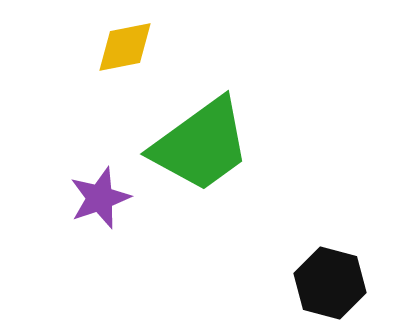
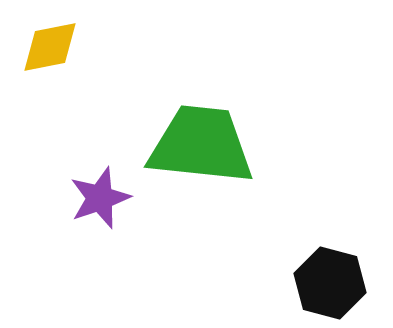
yellow diamond: moved 75 px left
green trapezoid: rotated 138 degrees counterclockwise
